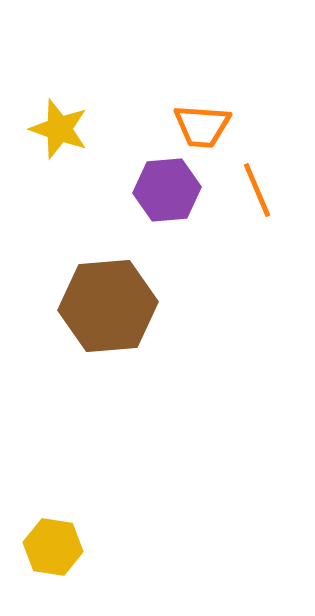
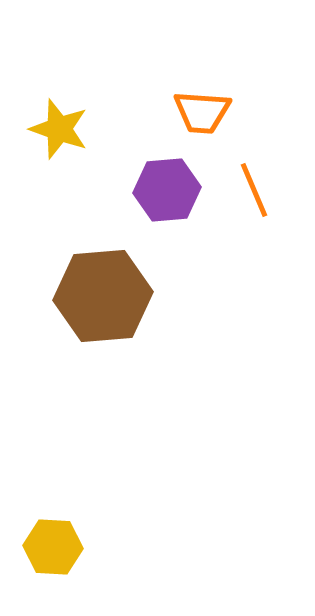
orange trapezoid: moved 14 px up
orange line: moved 3 px left
brown hexagon: moved 5 px left, 10 px up
yellow hexagon: rotated 6 degrees counterclockwise
